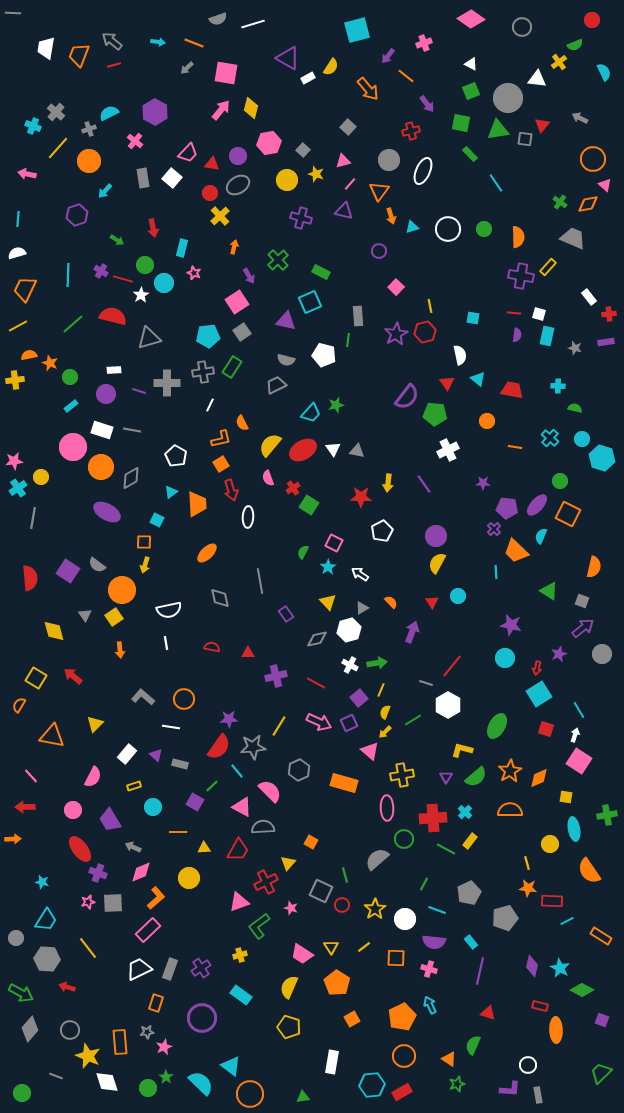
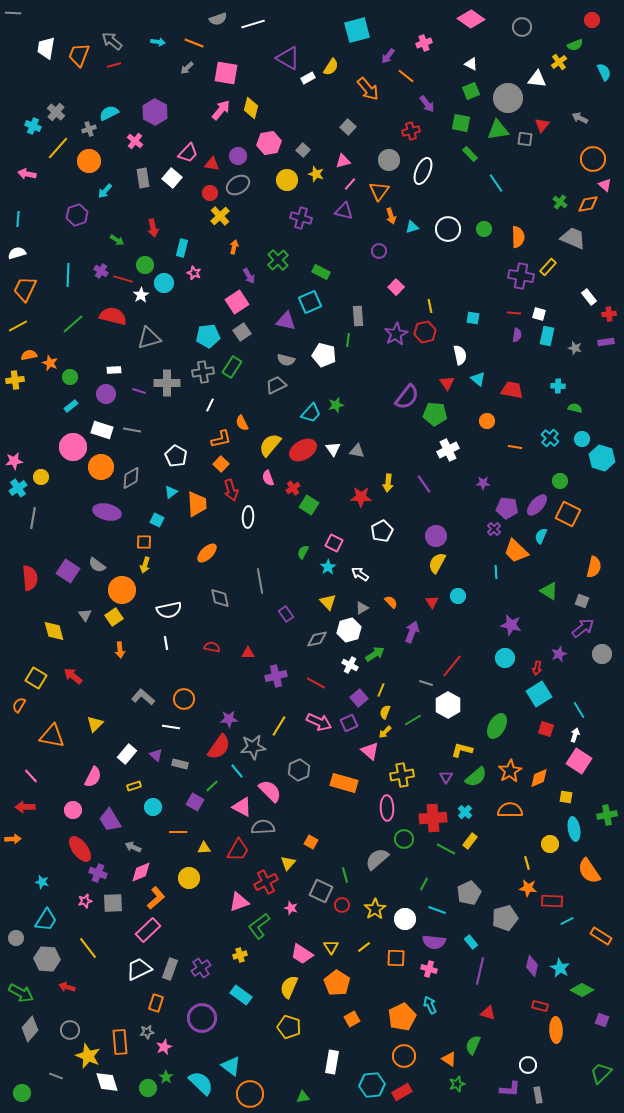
orange square at (221, 464): rotated 14 degrees counterclockwise
purple ellipse at (107, 512): rotated 16 degrees counterclockwise
green arrow at (377, 663): moved 2 px left, 9 px up; rotated 24 degrees counterclockwise
pink star at (88, 902): moved 3 px left, 1 px up
